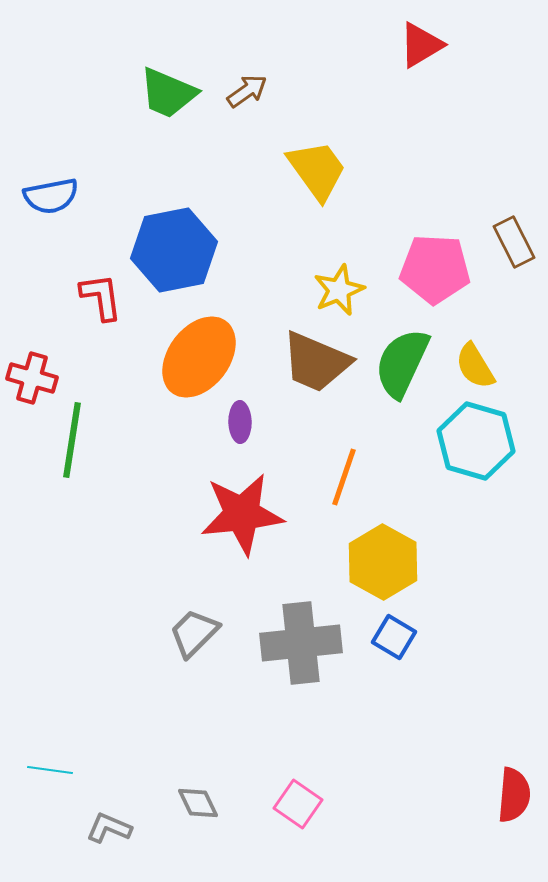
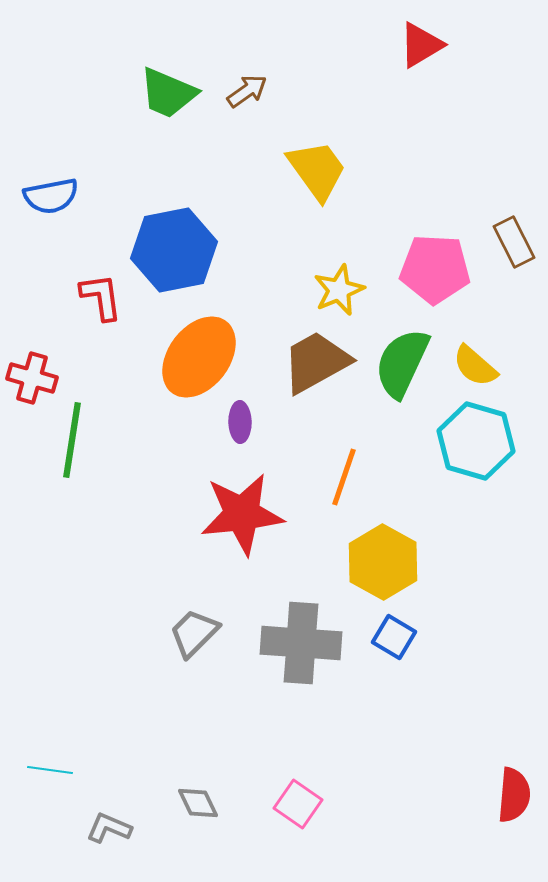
brown trapezoid: rotated 128 degrees clockwise
yellow semicircle: rotated 18 degrees counterclockwise
gray cross: rotated 10 degrees clockwise
